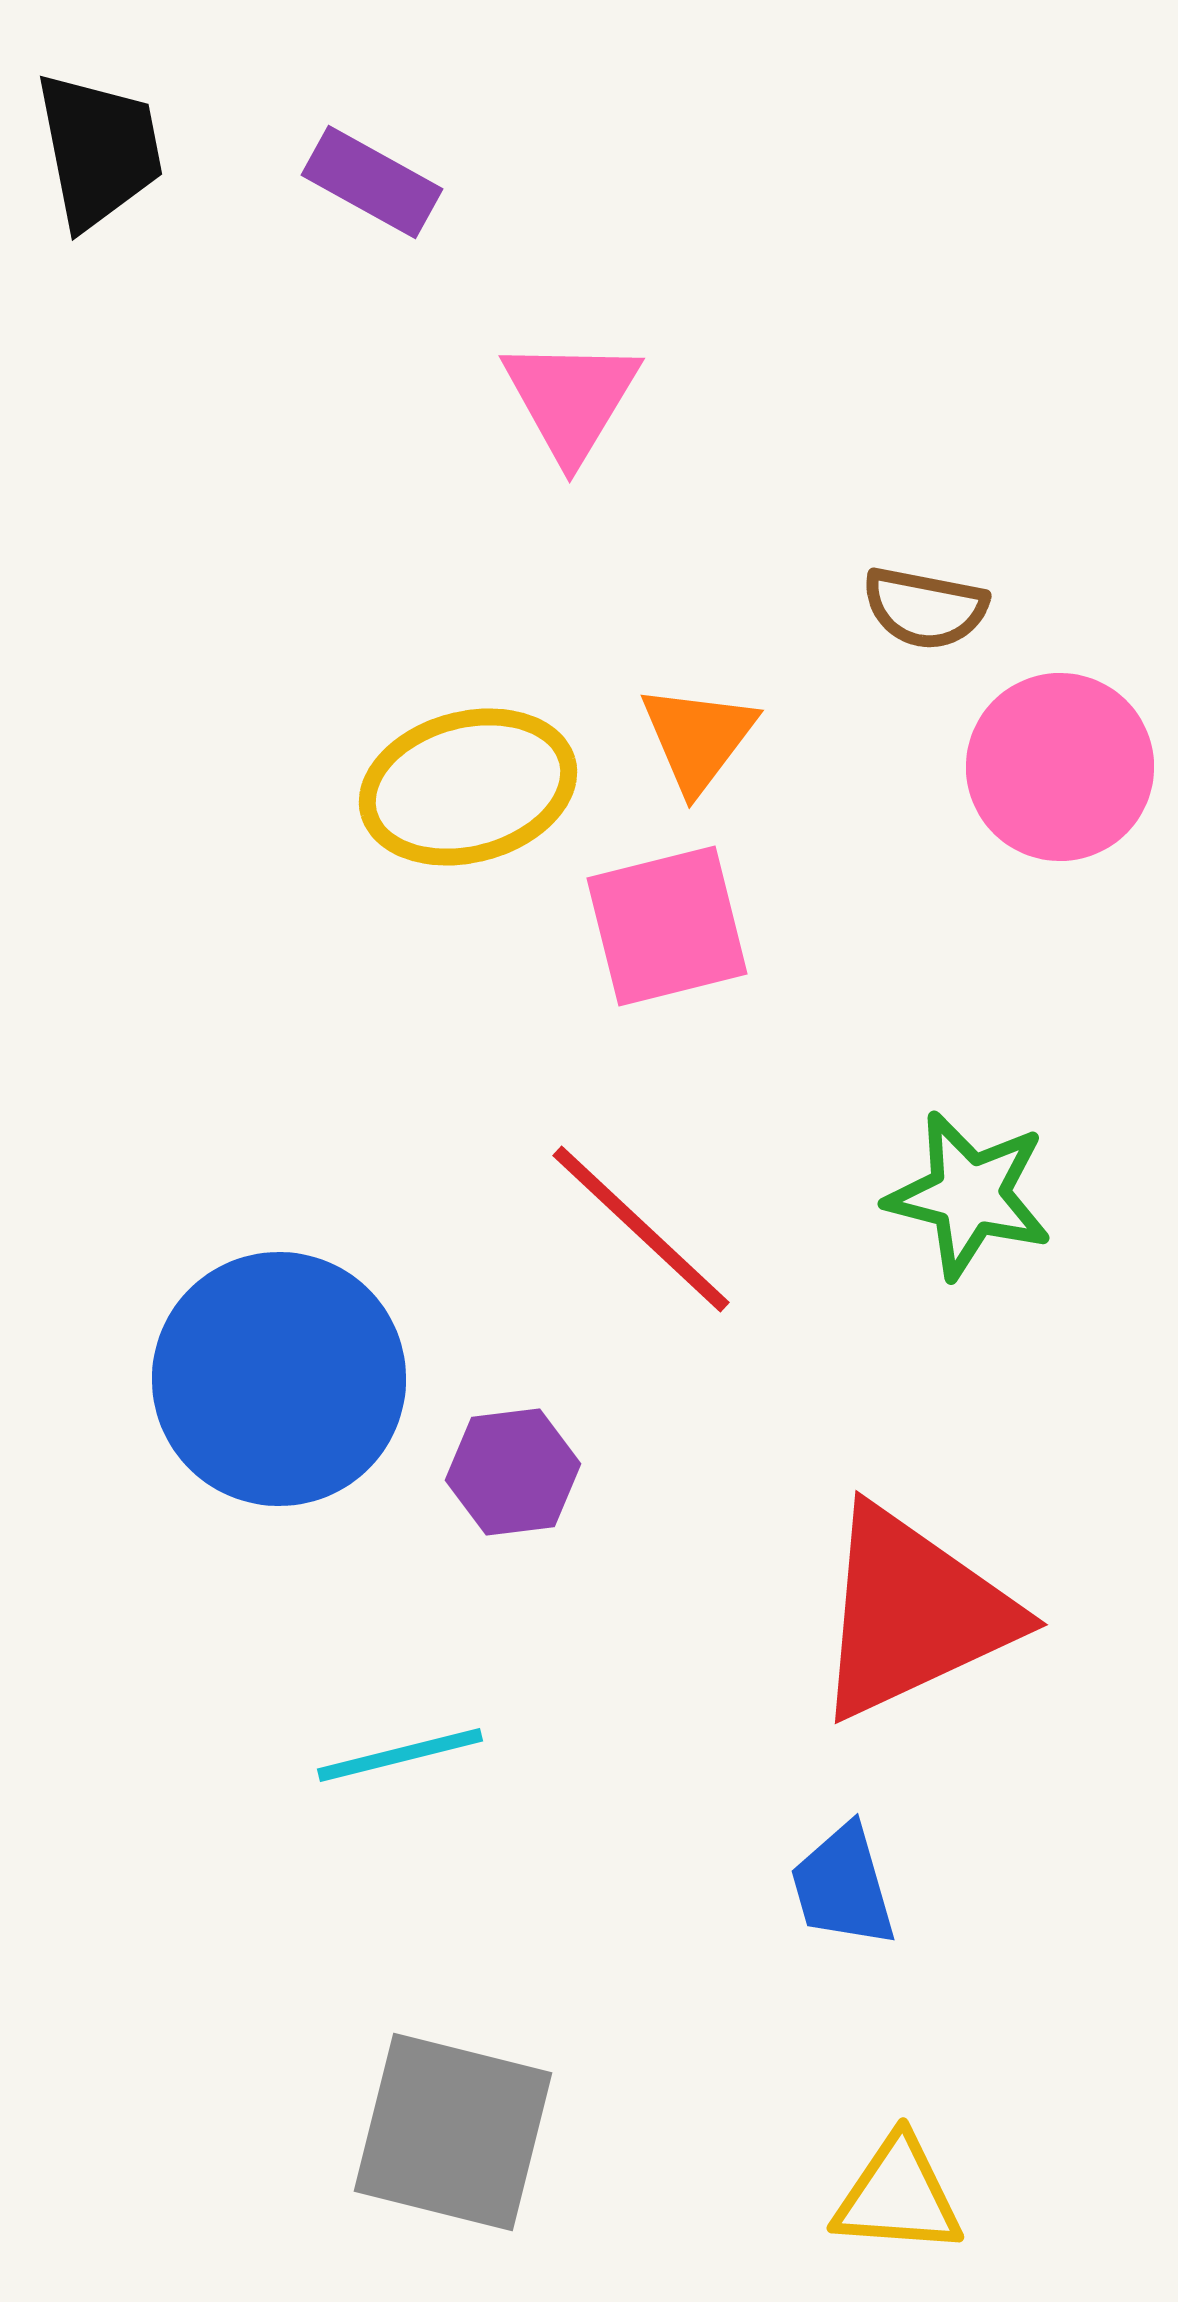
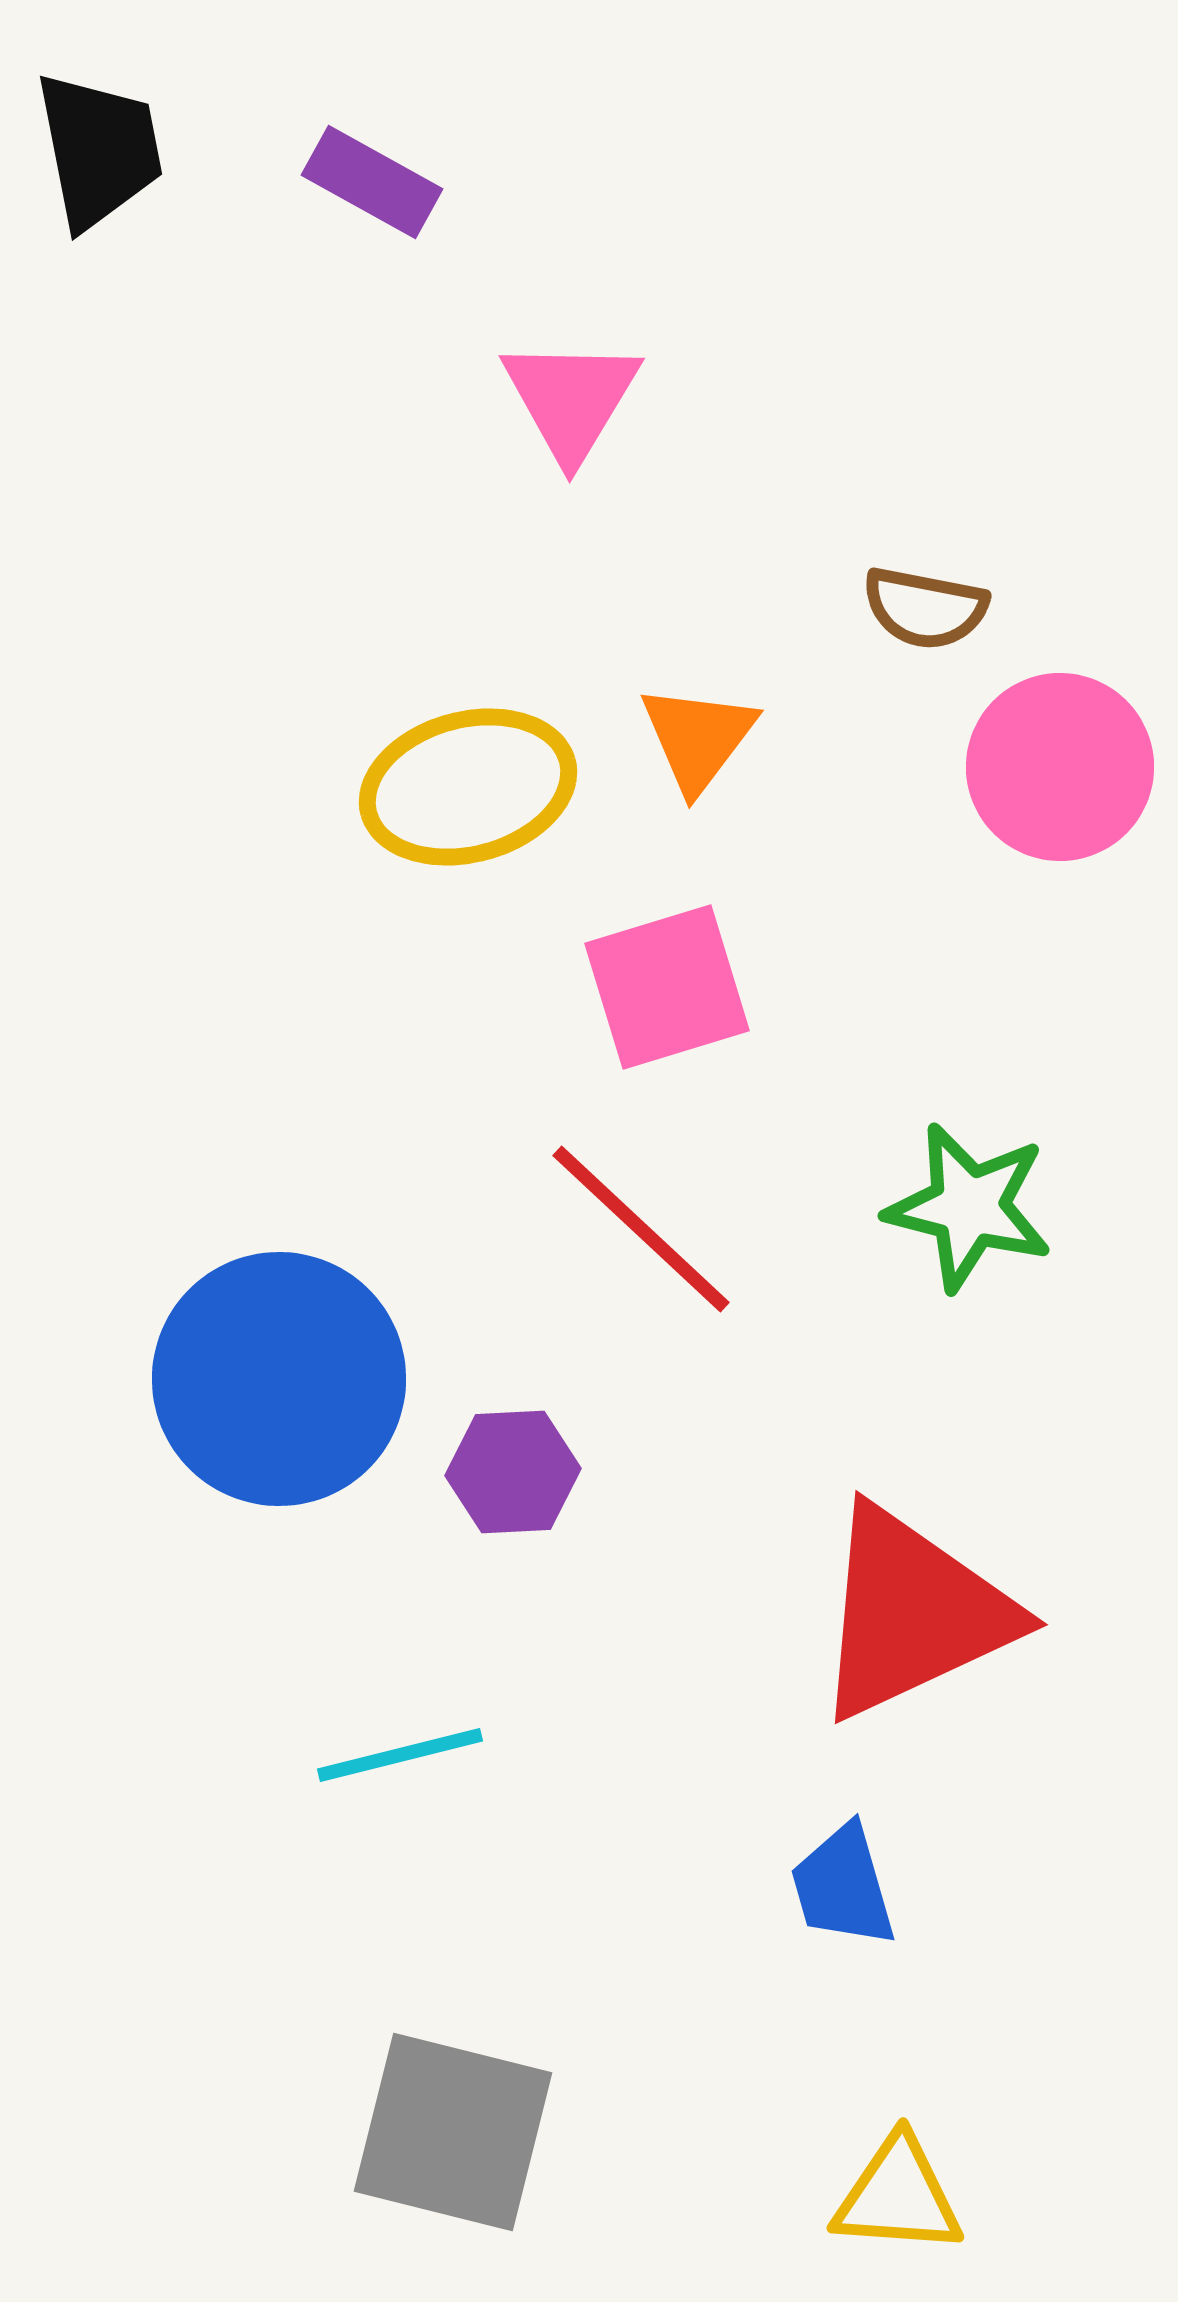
pink square: moved 61 px down; rotated 3 degrees counterclockwise
green star: moved 12 px down
purple hexagon: rotated 4 degrees clockwise
